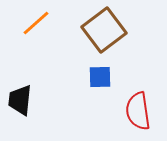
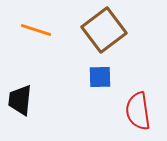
orange line: moved 7 px down; rotated 60 degrees clockwise
